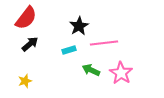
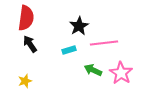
red semicircle: rotated 30 degrees counterclockwise
black arrow: rotated 84 degrees counterclockwise
green arrow: moved 2 px right
